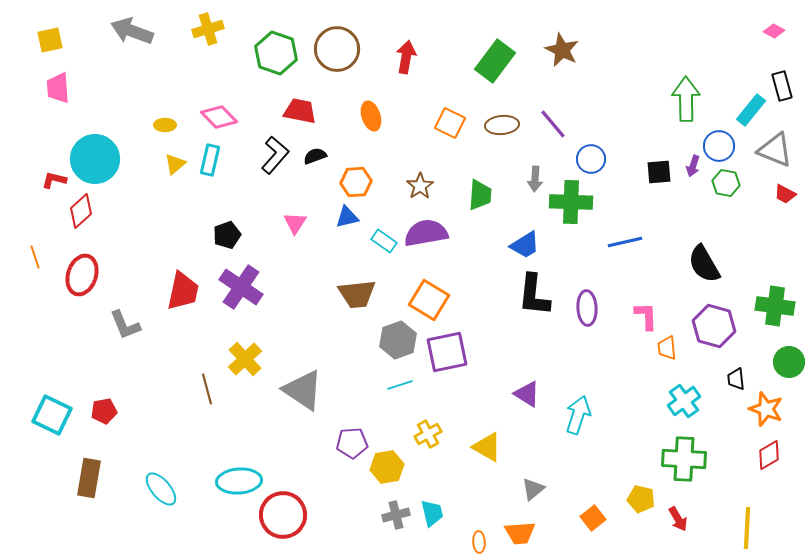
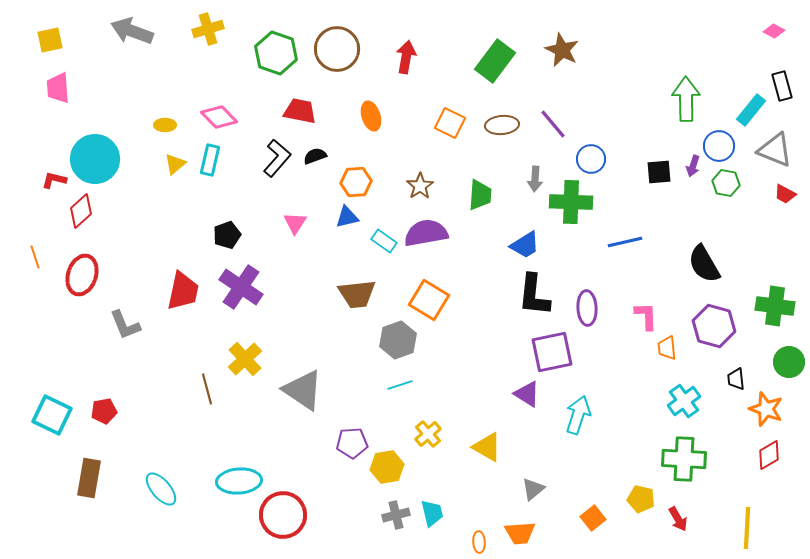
black L-shape at (275, 155): moved 2 px right, 3 px down
purple square at (447, 352): moved 105 px right
yellow cross at (428, 434): rotated 12 degrees counterclockwise
